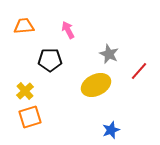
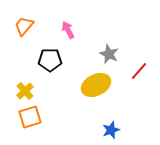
orange trapezoid: rotated 45 degrees counterclockwise
